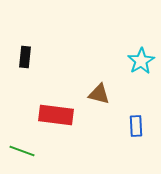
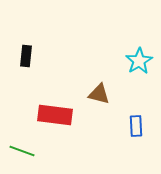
black rectangle: moved 1 px right, 1 px up
cyan star: moved 2 px left
red rectangle: moved 1 px left
